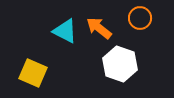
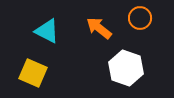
cyan triangle: moved 18 px left
white hexagon: moved 6 px right, 4 px down
